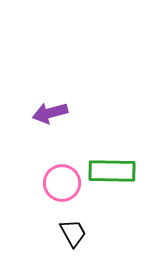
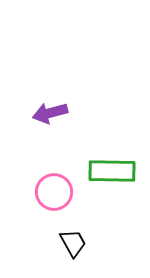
pink circle: moved 8 px left, 9 px down
black trapezoid: moved 10 px down
